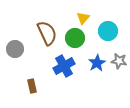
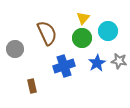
green circle: moved 7 px right
blue cross: rotated 10 degrees clockwise
